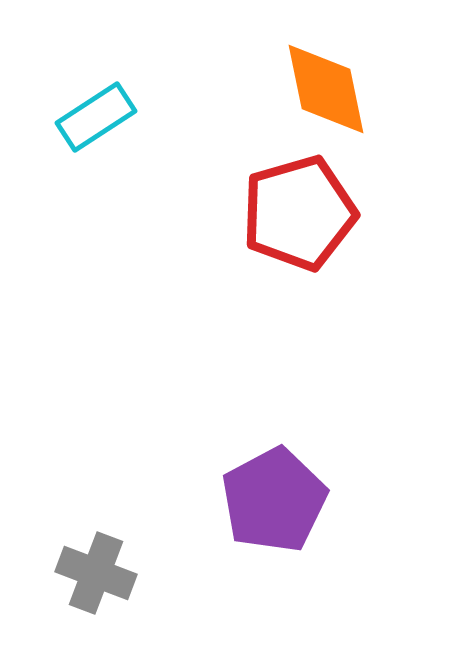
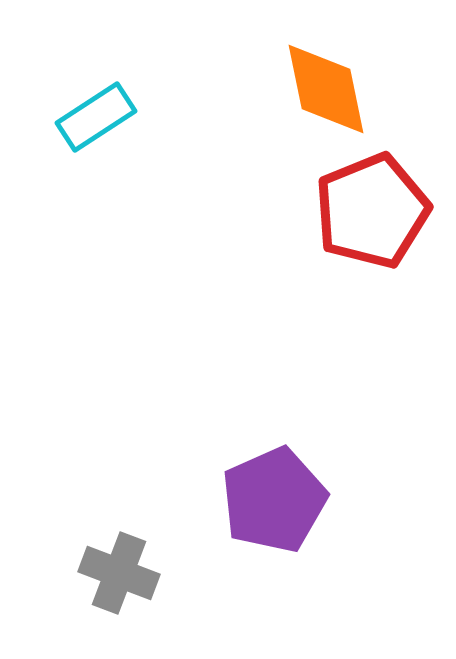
red pentagon: moved 73 px right, 2 px up; rotated 6 degrees counterclockwise
purple pentagon: rotated 4 degrees clockwise
gray cross: moved 23 px right
